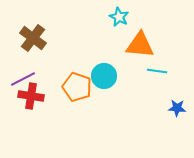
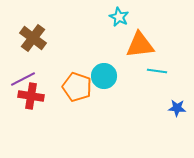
orange triangle: rotated 12 degrees counterclockwise
